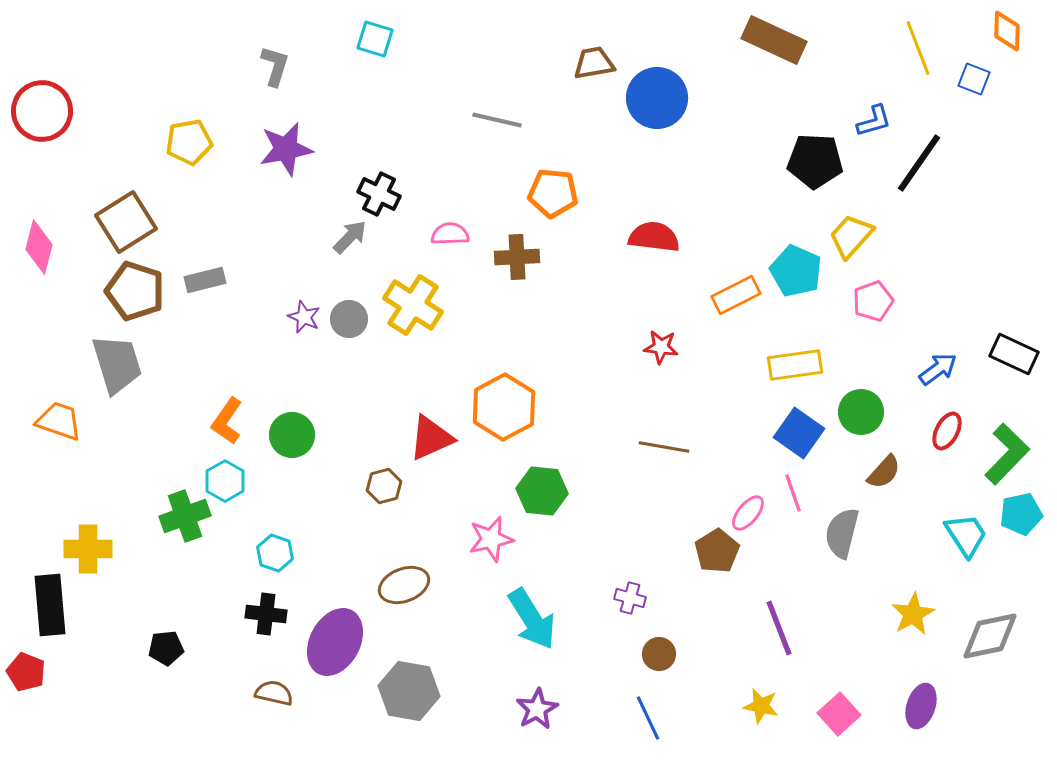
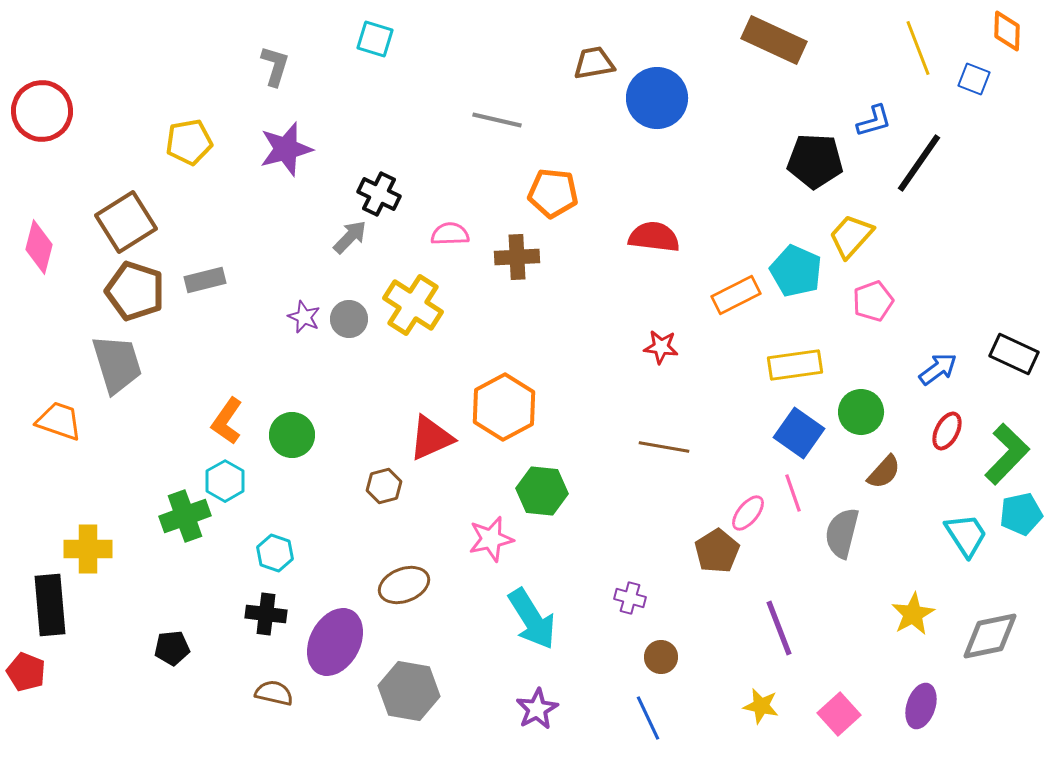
purple star at (286, 149): rotated 4 degrees counterclockwise
black pentagon at (166, 648): moved 6 px right
brown circle at (659, 654): moved 2 px right, 3 px down
